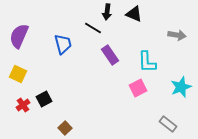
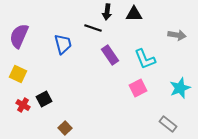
black triangle: rotated 24 degrees counterclockwise
black line: rotated 12 degrees counterclockwise
cyan L-shape: moved 2 px left, 3 px up; rotated 20 degrees counterclockwise
cyan star: moved 1 px left, 1 px down
red cross: rotated 24 degrees counterclockwise
